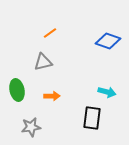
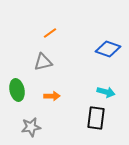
blue diamond: moved 8 px down
cyan arrow: moved 1 px left
black rectangle: moved 4 px right
